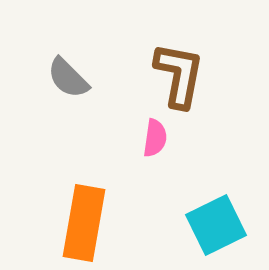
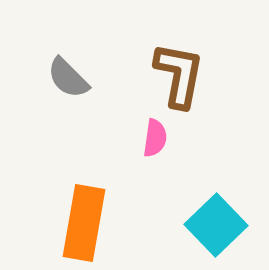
cyan square: rotated 18 degrees counterclockwise
